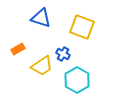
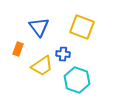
blue triangle: moved 2 px left, 9 px down; rotated 35 degrees clockwise
orange rectangle: rotated 40 degrees counterclockwise
blue cross: rotated 24 degrees counterclockwise
cyan hexagon: rotated 10 degrees counterclockwise
